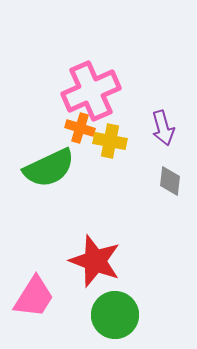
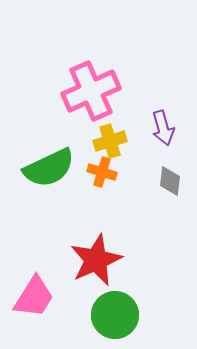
orange cross: moved 22 px right, 44 px down
yellow cross: rotated 28 degrees counterclockwise
red star: moved 1 px right, 1 px up; rotated 28 degrees clockwise
